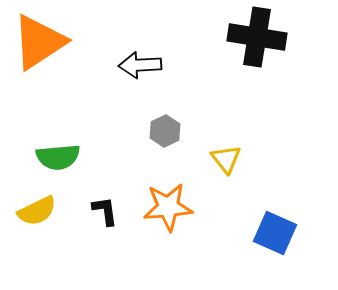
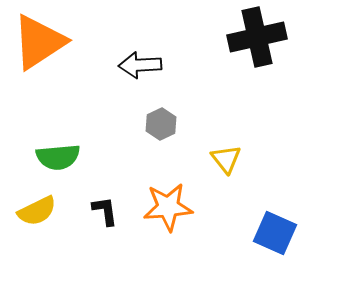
black cross: rotated 22 degrees counterclockwise
gray hexagon: moved 4 px left, 7 px up
